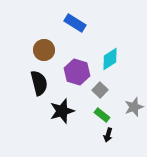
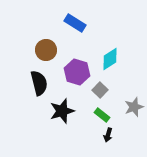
brown circle: moved 2 px right
